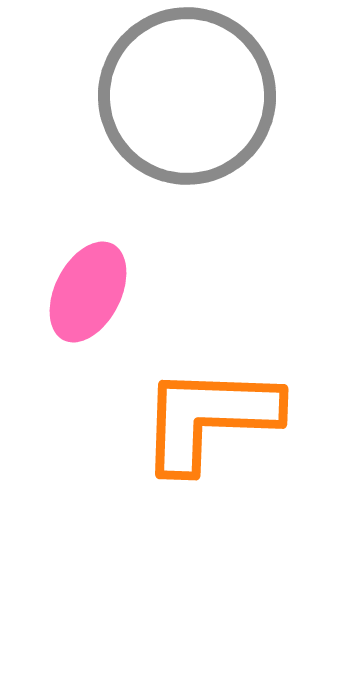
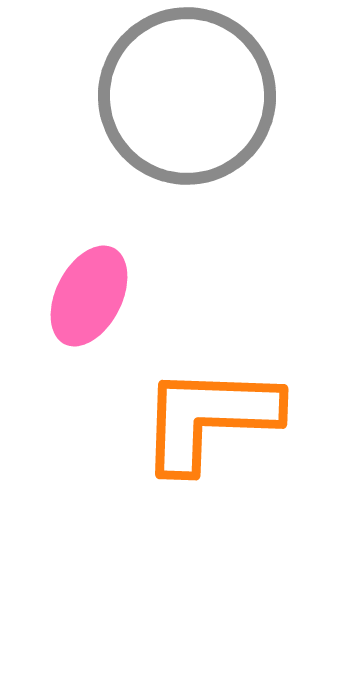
pink ellipse: moved 1 px right, 4 px down
